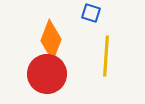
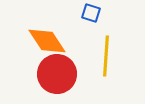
orange diamond: moved 4 px left, 1 px down; rotated 54 degrees counterclockwise
red circle: moved 10 px right
